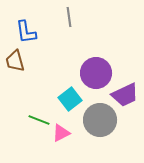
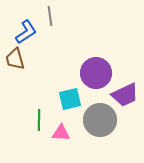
gray line: moved 19 px left, 1 px up
blue L-shape: rotated 115 degrees counterclockwise
brown trapezoid: moved 2 px up
cyan square: rotated 25 degrees clockwise
green line: rotated 70 degrees clockwise
pink triangle: rotated 30 degrees clockwise
